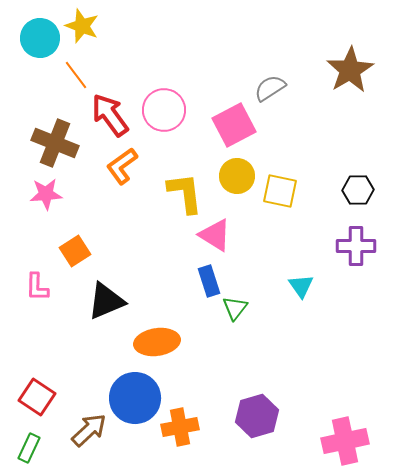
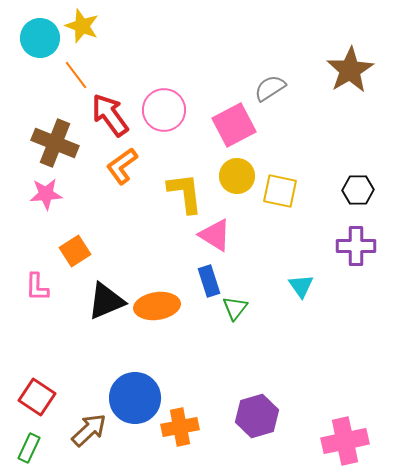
orange ellipse: moved 36 px up
